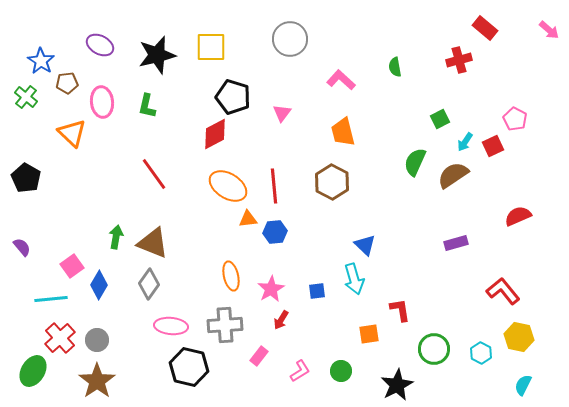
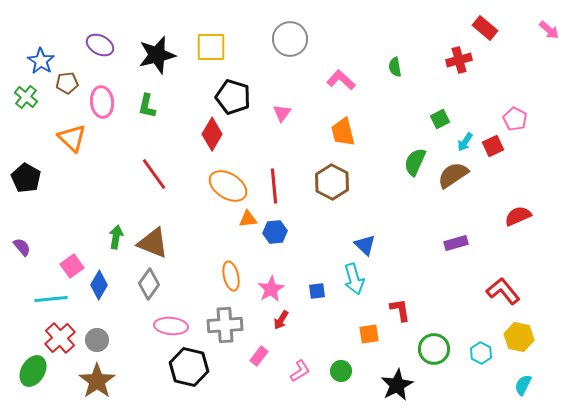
orange triangle at (72, 133): moved 5 px down
red diamond at (215, 134): moved 3 px left; rotated 32 degrees counterclockwise
